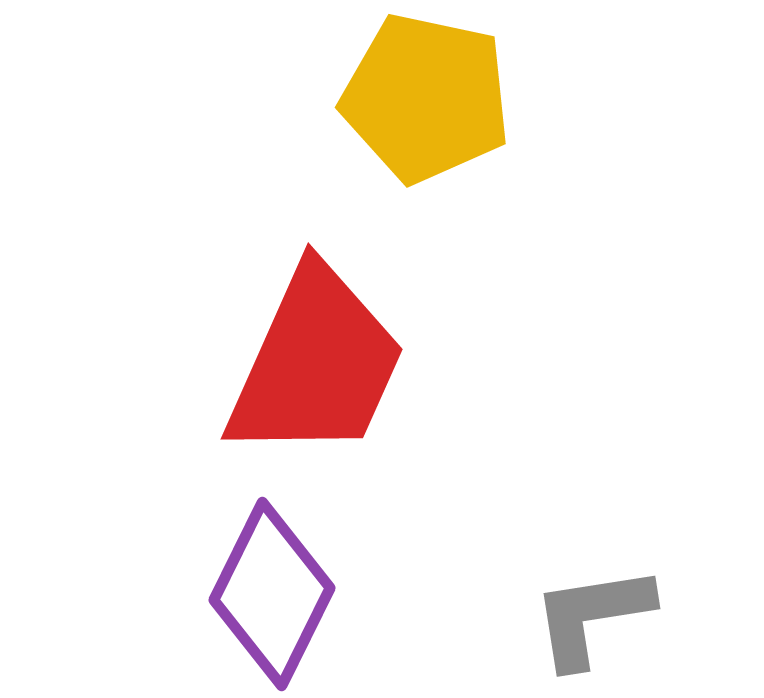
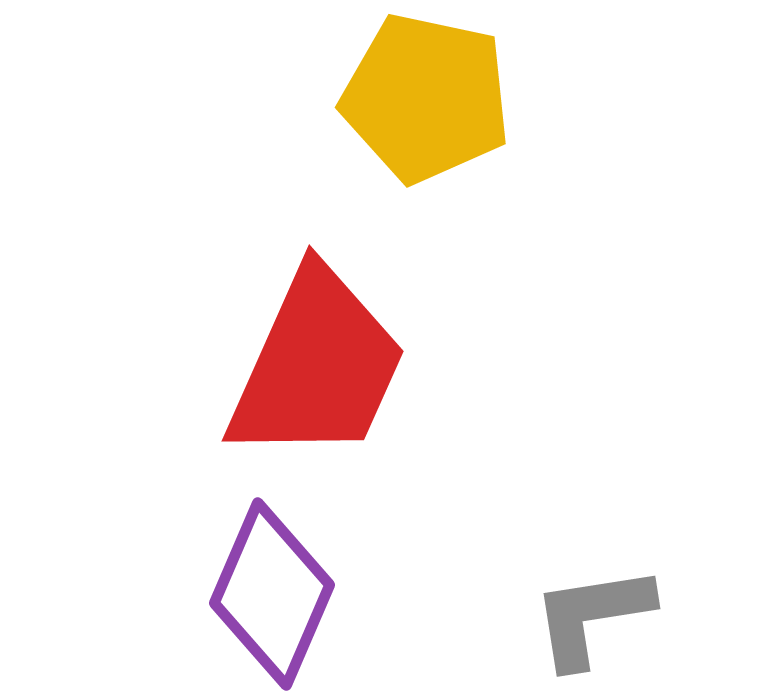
red trapezoid: moved 1 px right, 2 px down
purple diamond: rotated 3 degrees counterclockwise
